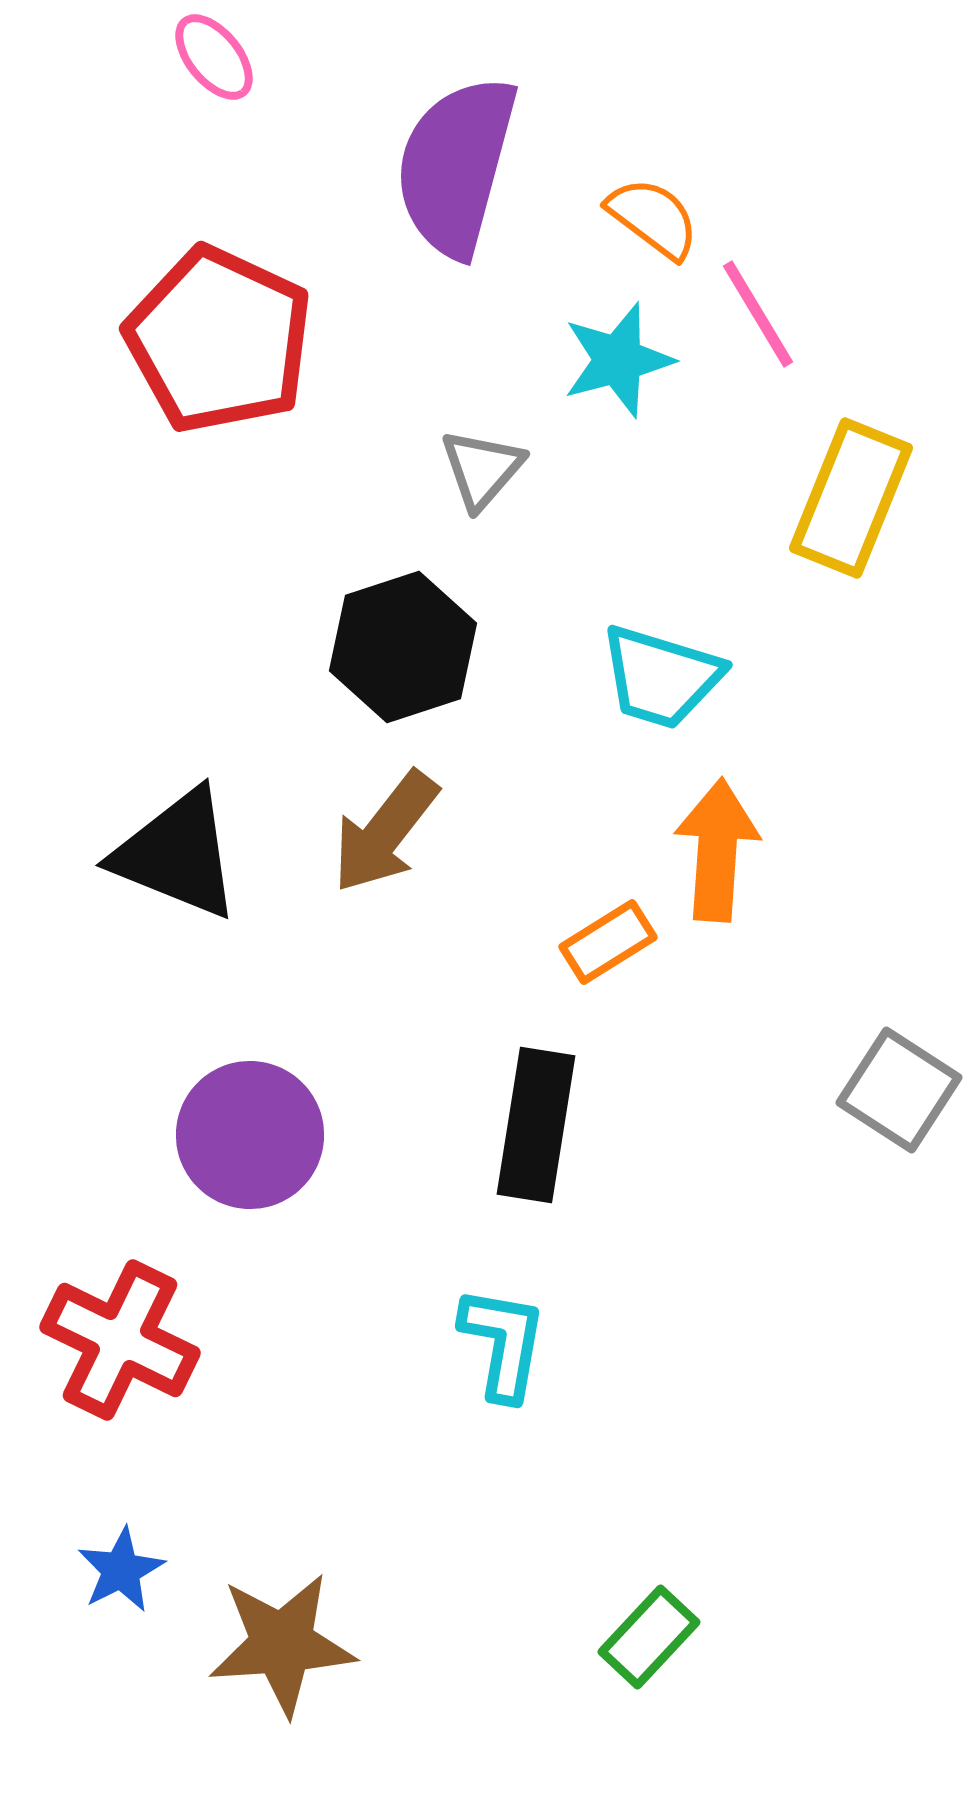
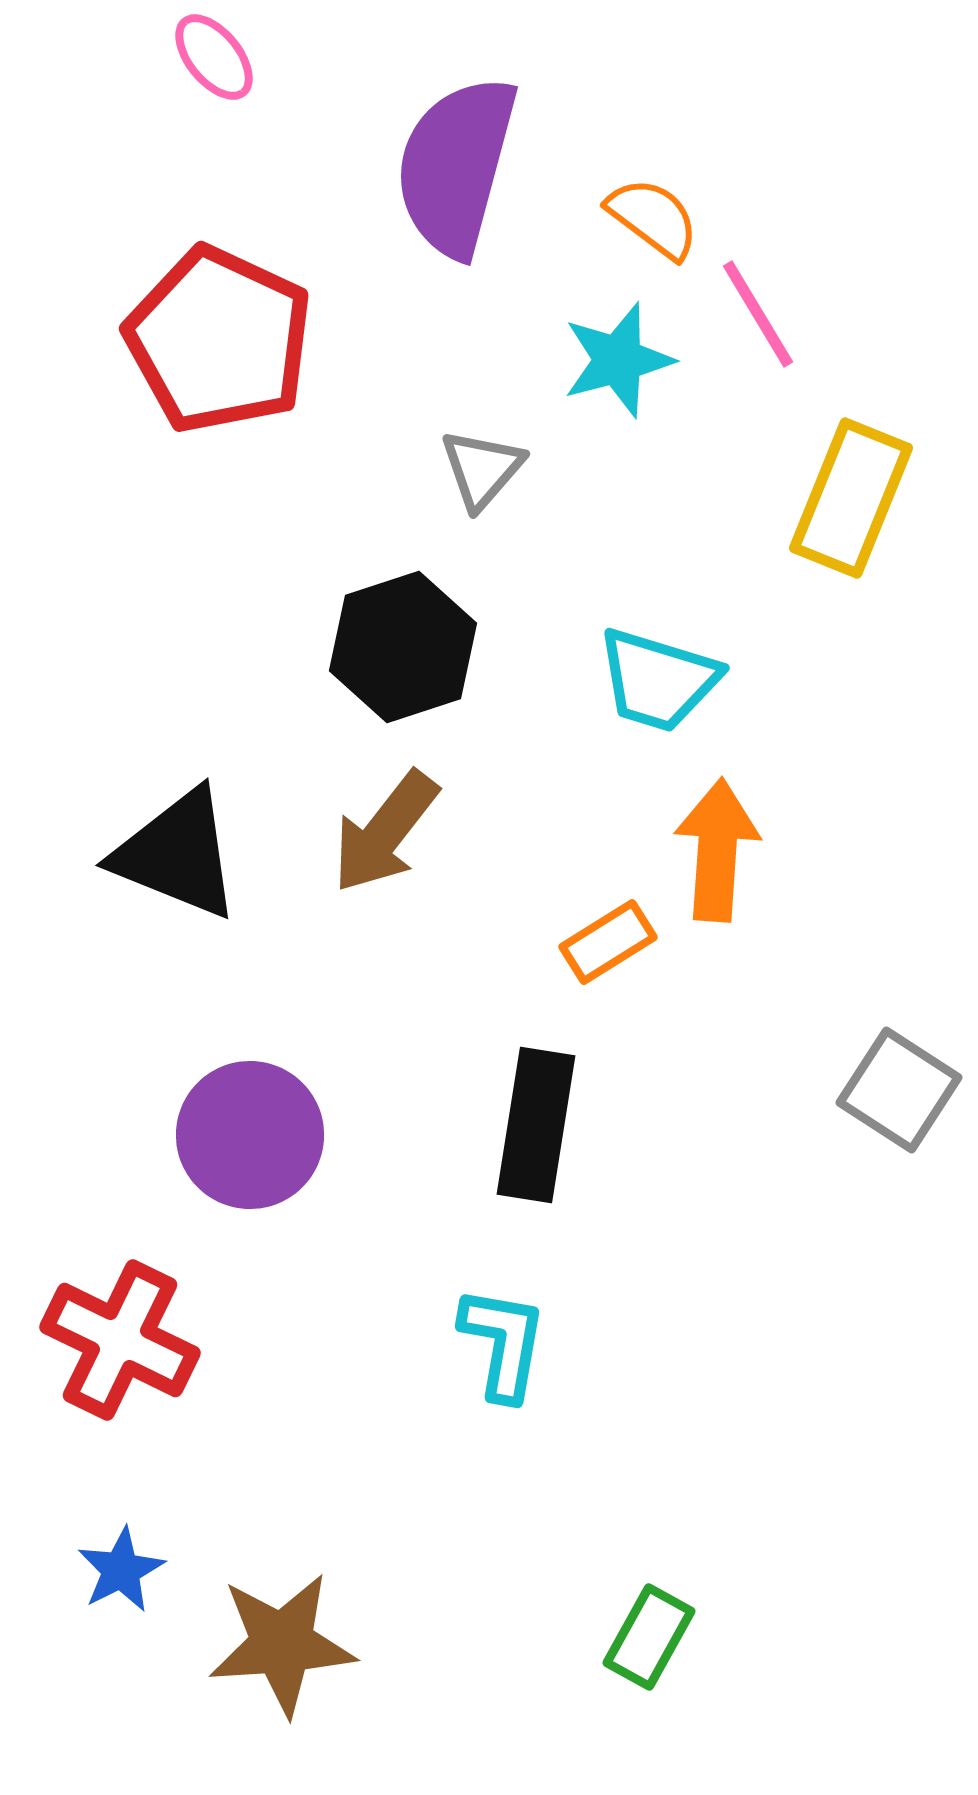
cyan trapezoid: moved 3 px left, 3 px down
green rectangle: rotated 14 degrees counterclockwise
